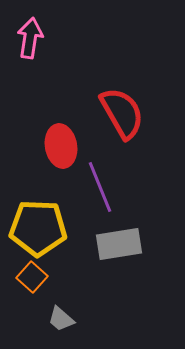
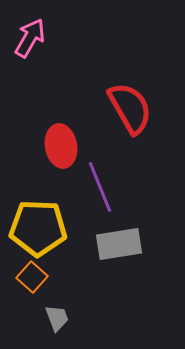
pink arrow: rotated 21 degrees clockwise
red semicircle: moved 8 px right, 5 px up
gray trapezoid: moved 4 px left, 1 px up; rotated 152 degrees counterclockwise
